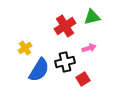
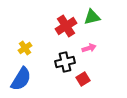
red cross: moved 1 px right
blue semicircle: moved 18 px left, 9 px down
